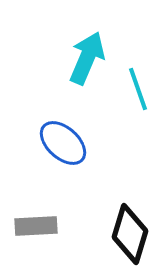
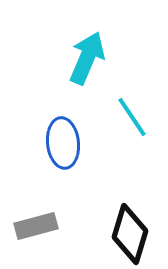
cyan line: moved 6 px left, 28 px down; rotated 15 degrees counterclockwise
blue ellipse: rotated 42 degrees clockwise
gray rectangle: rotated 12 degrees counterclockwise
